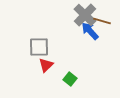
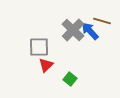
gray cross: moved 12 px left, 15 px down
